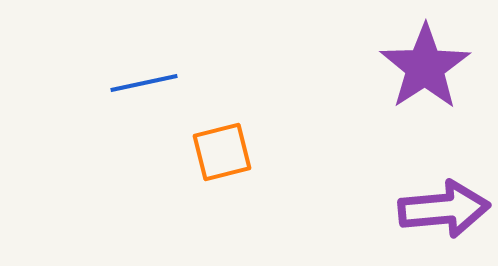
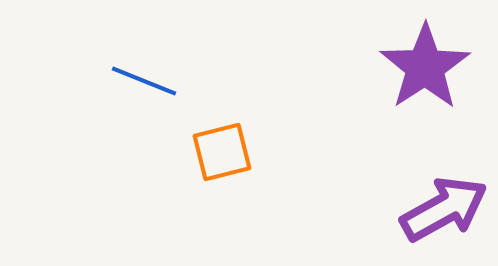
blue line: moved 2 px up; rotated 34 degrees clockwise
purple arrow: rotated 24 degrees counterclockwise
